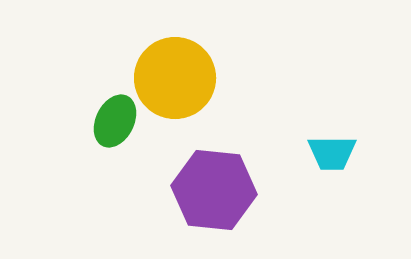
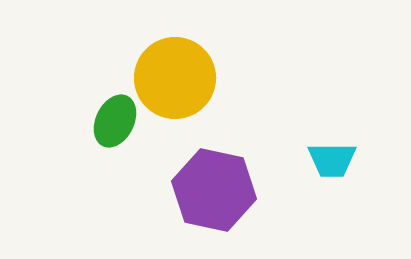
cyan trapezoid: moved 7 px down
purple hexagon: rotated 6 degrees clockwise
